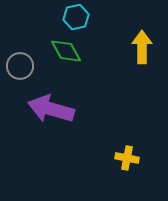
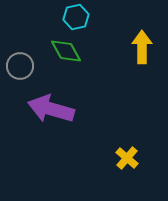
yellow cross: rotated 30 degrees clockwise
